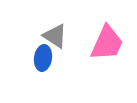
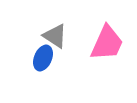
blue ellipse: rotated 15 degrees clockwise
